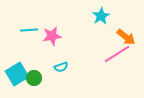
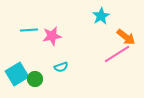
green circle: moved 1 px right, 1 px down
